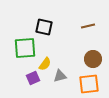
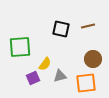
black square: moved 17 px right, 2 px down
green square: moved 5 px left, 1 px up
orange square: moved 3 px left, 1 px up
